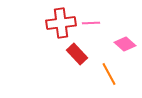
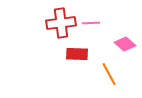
red rectangle: rotated 45 degrees counterclockwise
